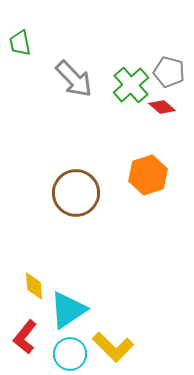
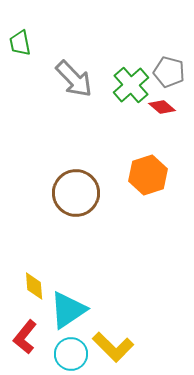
cyan circle: moved 1 px right
